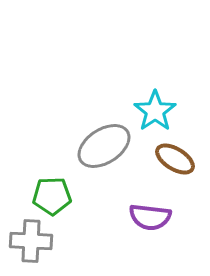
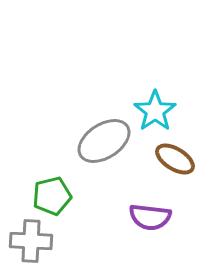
gray ellipse: moved 5 px up
green pentagon: rotated 12 degrees counterclockwise
